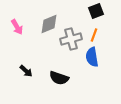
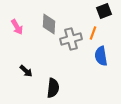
black square: moved 8 px right
gray diamond: rotated 65 degrees counterclockwise
orange line: moved 1 px left, 2 px up
blue semicircle: moved 9 px right, 1 px up
black semicircle: moved 6 px left, 10 px down; rotated 102 degrees counterclockwise
